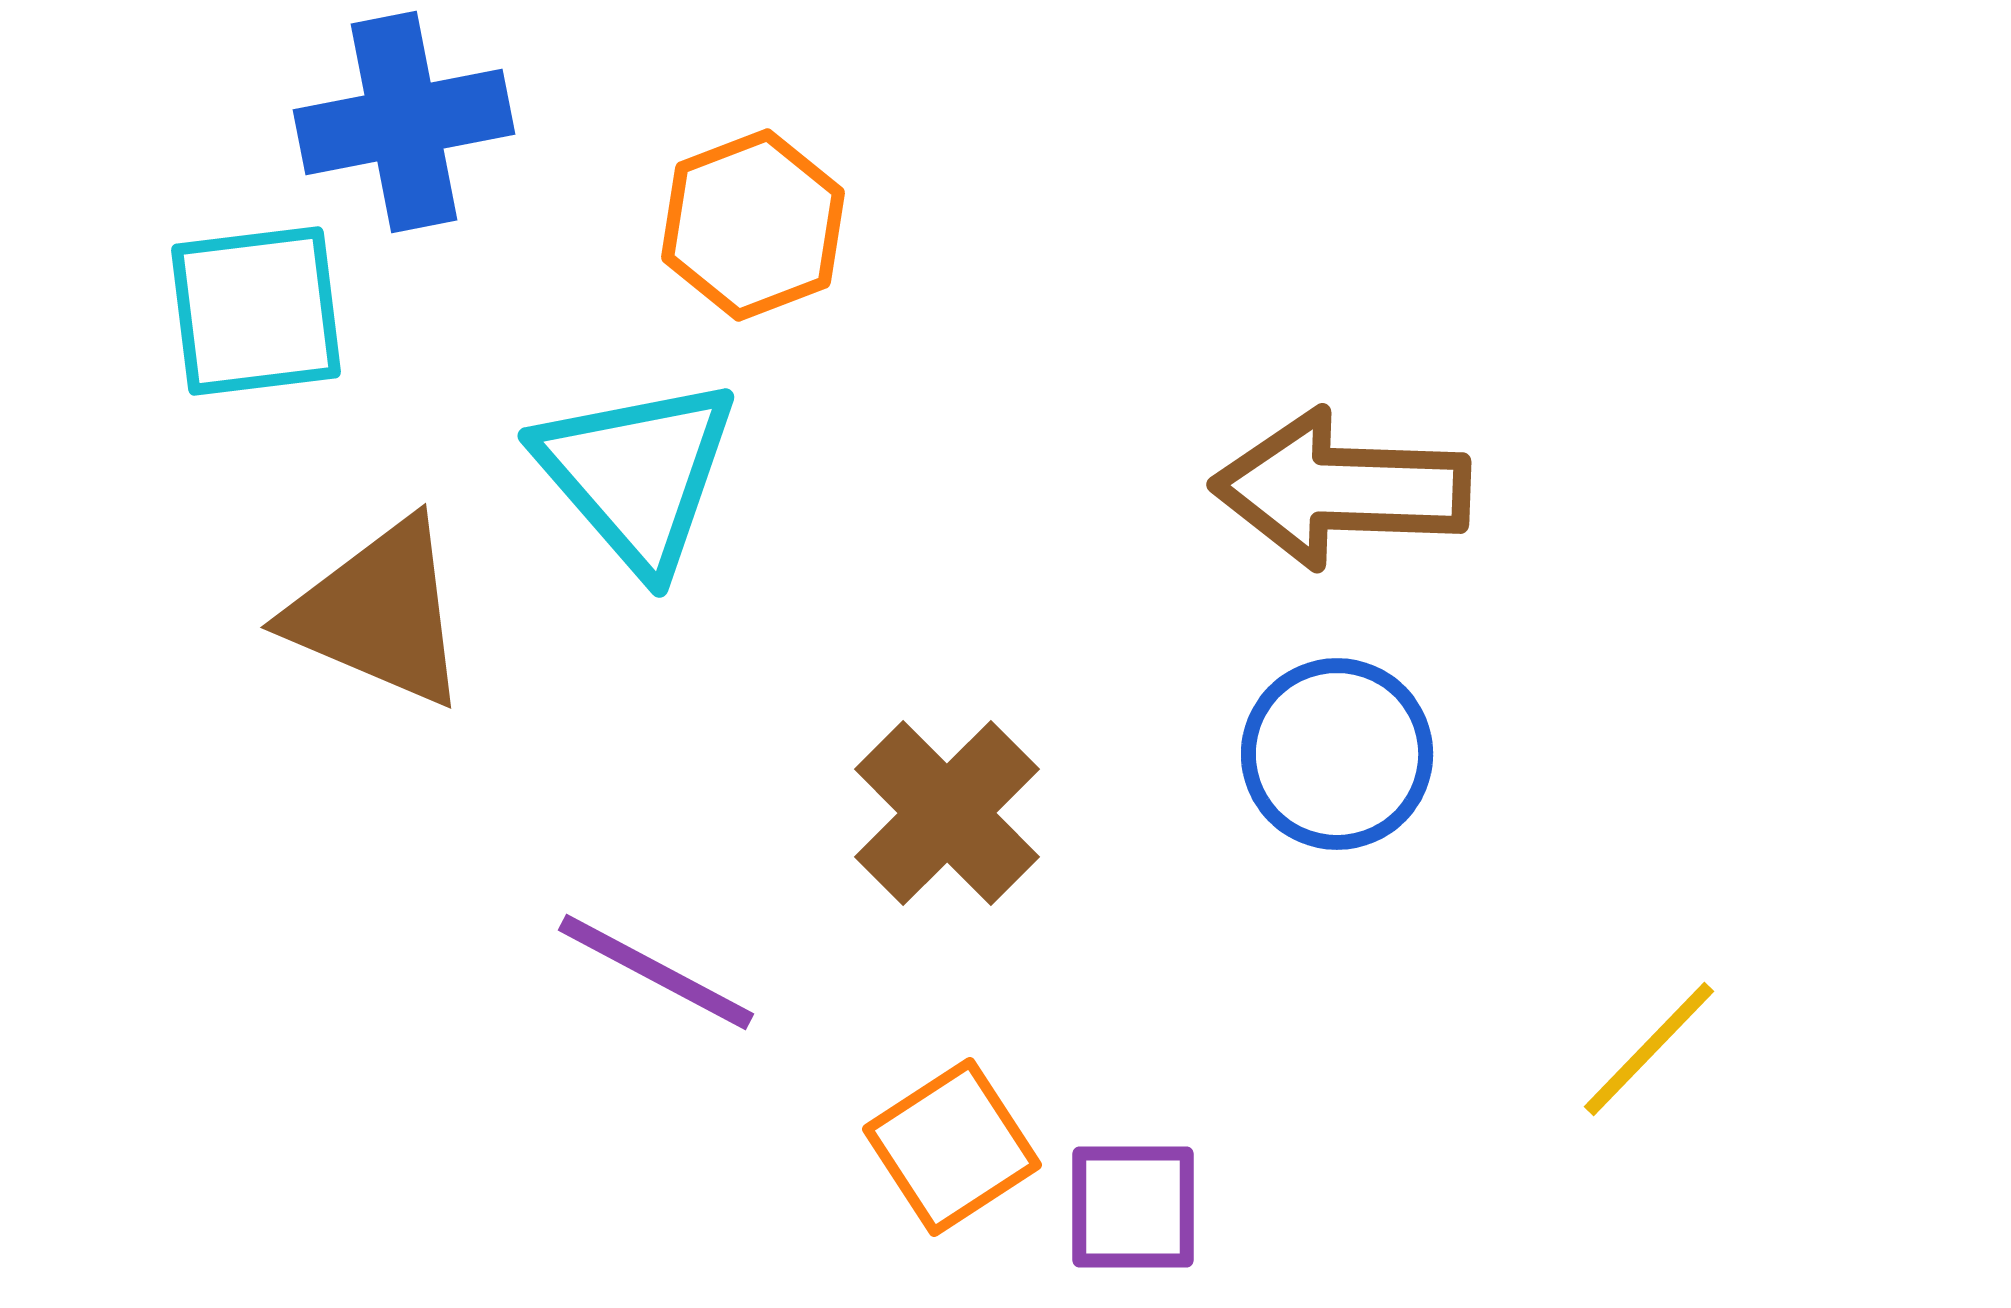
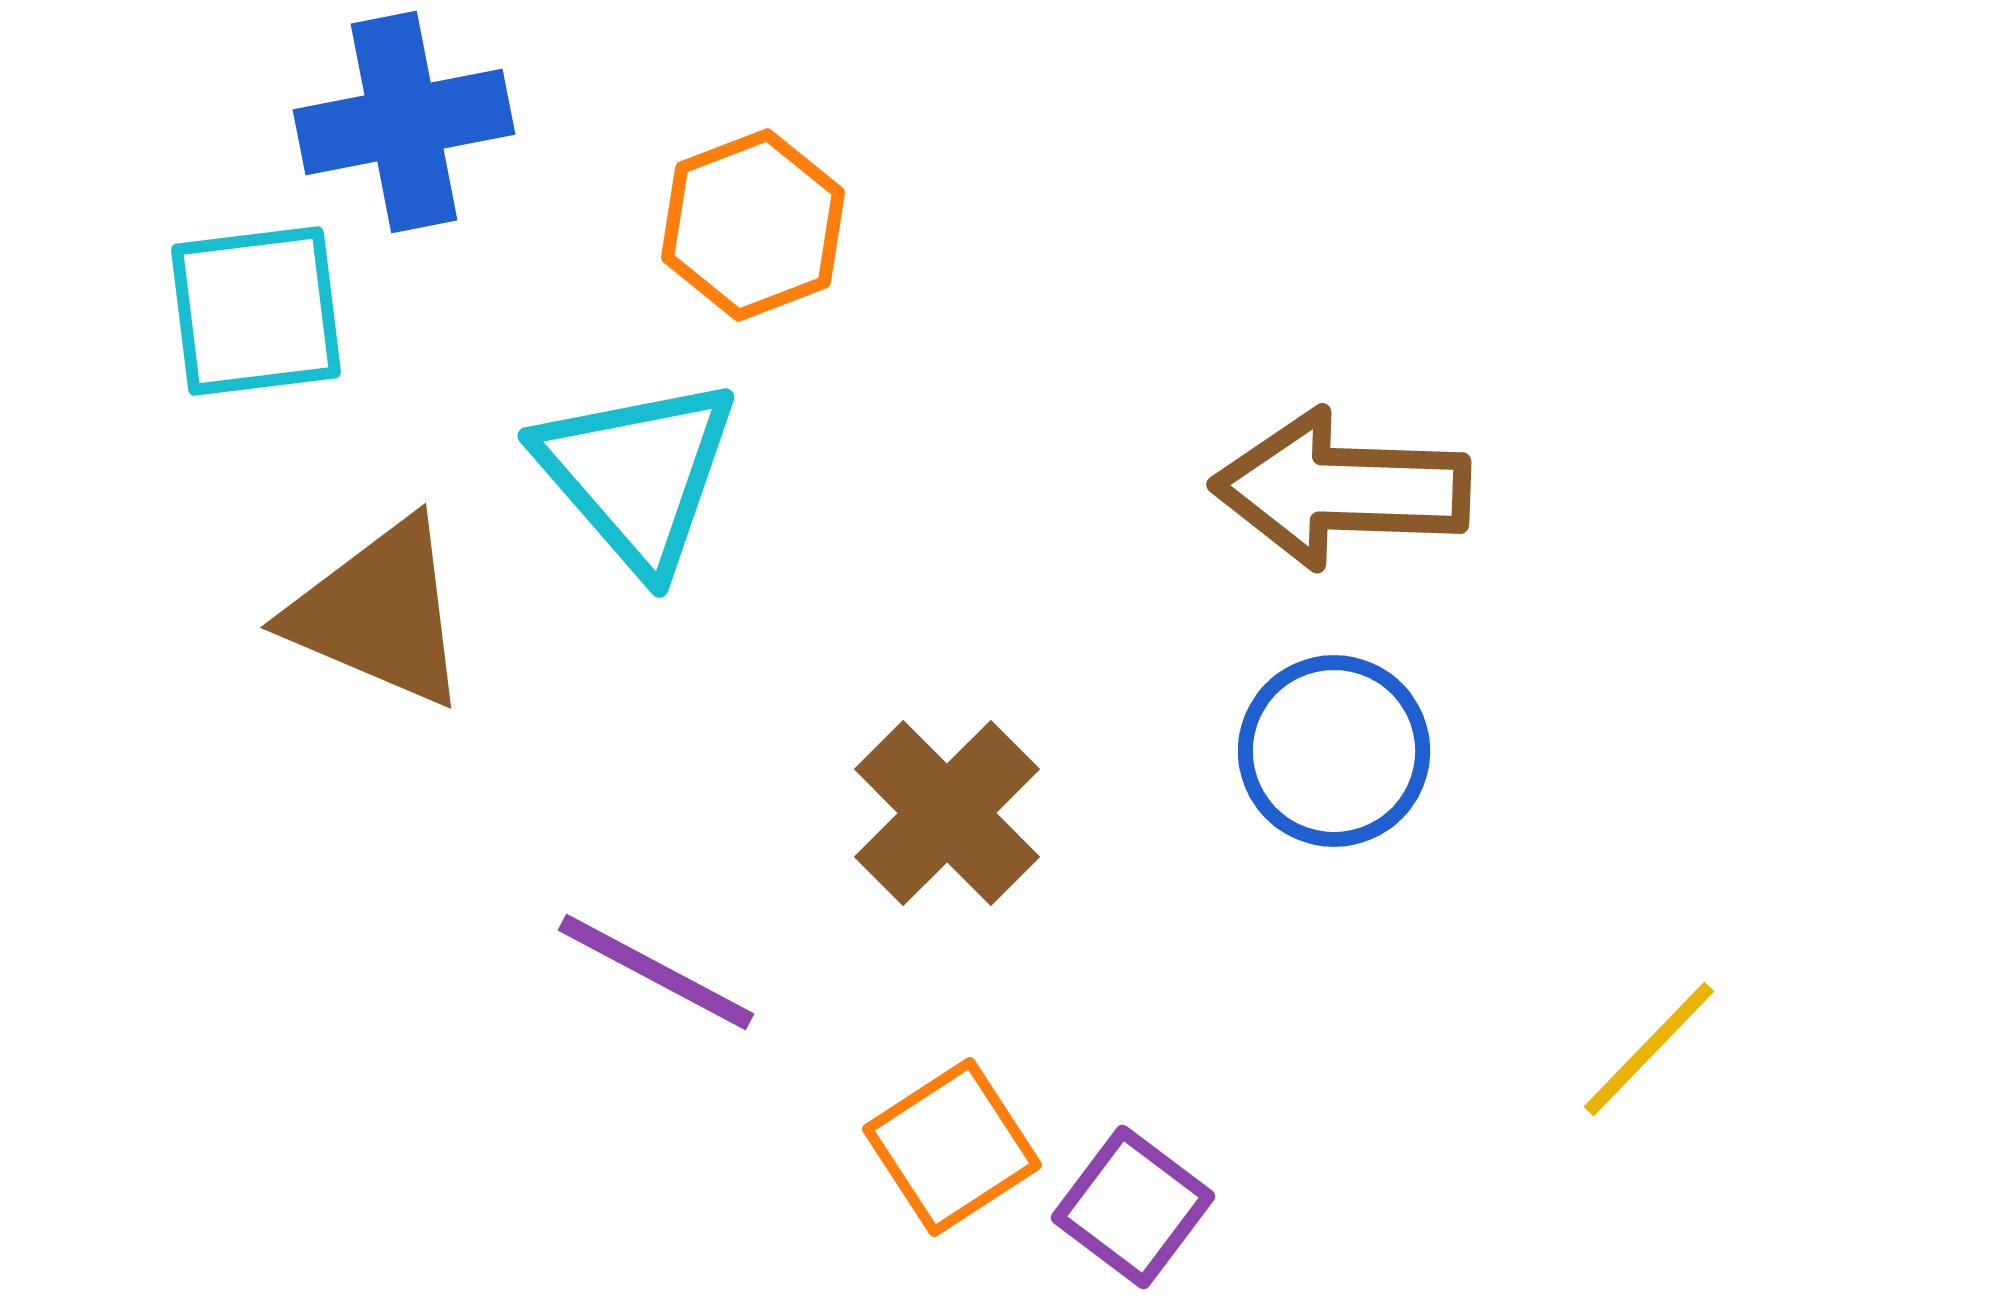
blue circle: moved 3 px left, 3 px up
purple square: rotated 37 degrees clockwise
